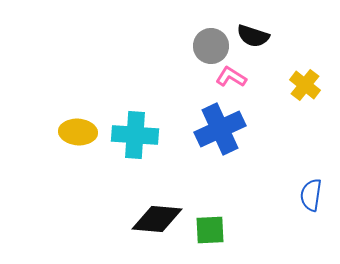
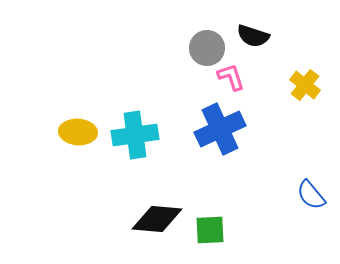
gray circle: moved 4 px left, 2 px down
pink L-shape: rotated 40 degrees clockwise
cyan cross: rotated 12 degrees counterclockwise
blue semicircle: rotated 48 degrees counterclockwise
